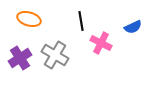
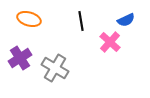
blue semicircle: moved 7 px left, 7 px up
pink cross: moved 9 px right, 1 px up; rotated 15 degrees clockwise
gray cross: moved 13 px down
